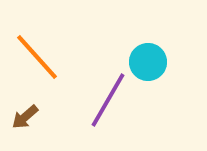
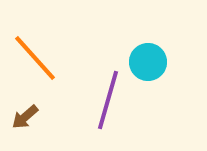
orange line: moved 2 px left, 1 px down
purple line: rotated 14 degrees counterclockwise
